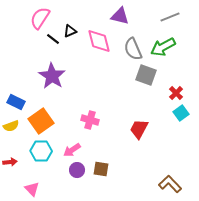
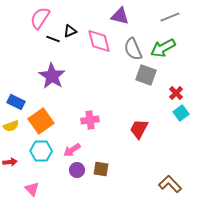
black line: rotated 16 degrees counterclockwise
green arrow: moved 1 px down
pink cross: rotated 24 degrees counterclockwise
